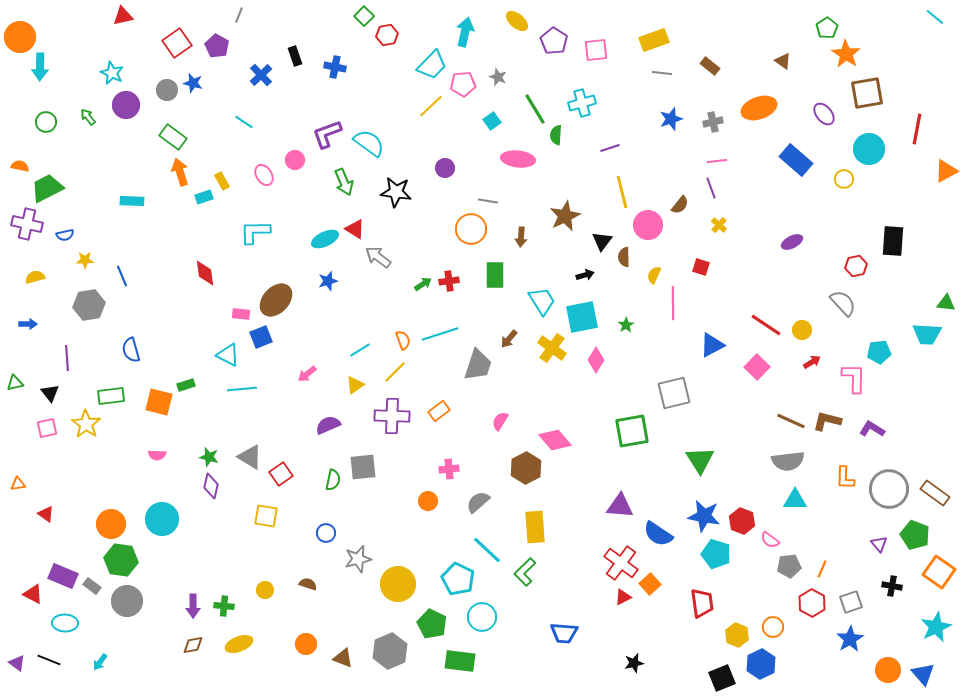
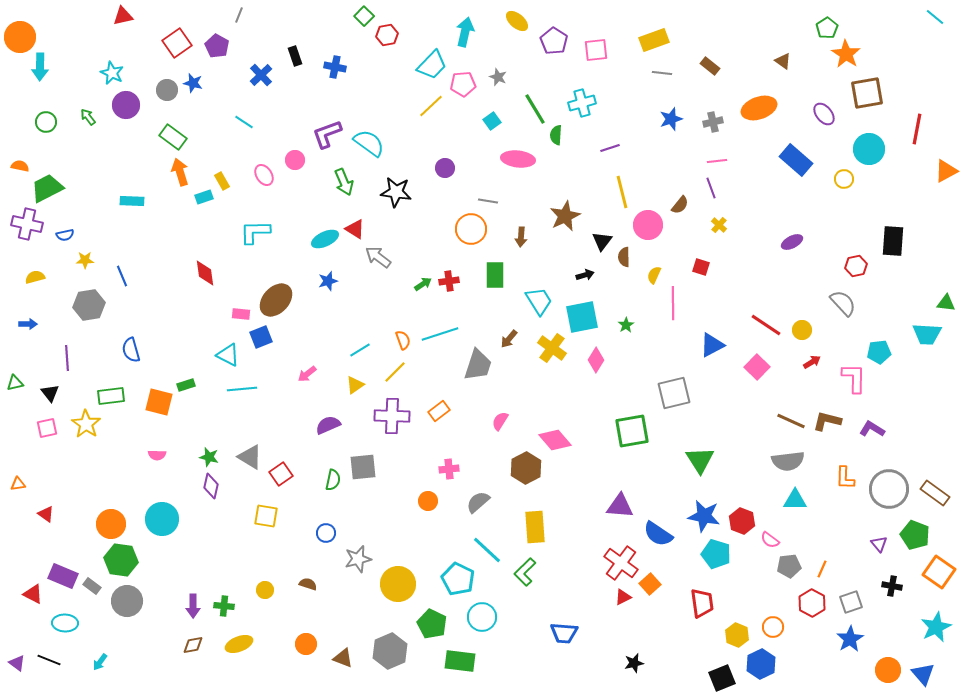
cyan trapezoid at (542, 301): moved 3 px left
